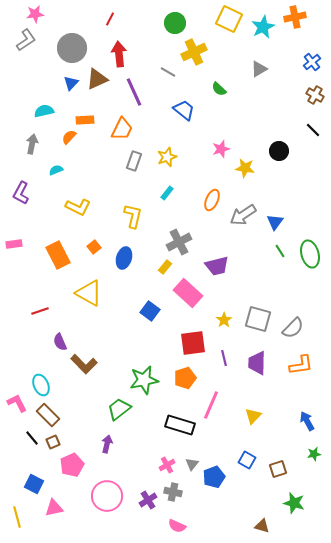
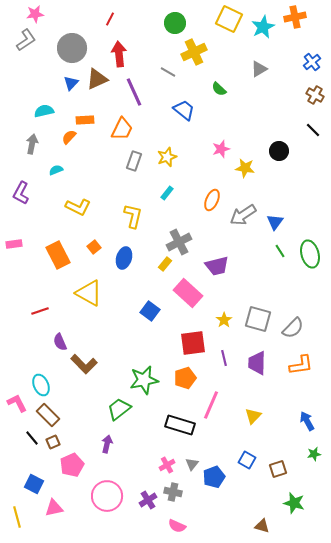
yellow rectangle at (165, 267): moved 3 px up
